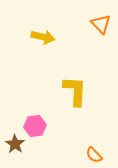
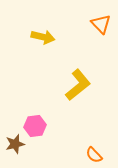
yellow L-shape: moved 3 px right, 6 px up; rotated 48 degrees clockwise
brown star: rotated 24 degrees clockwise
